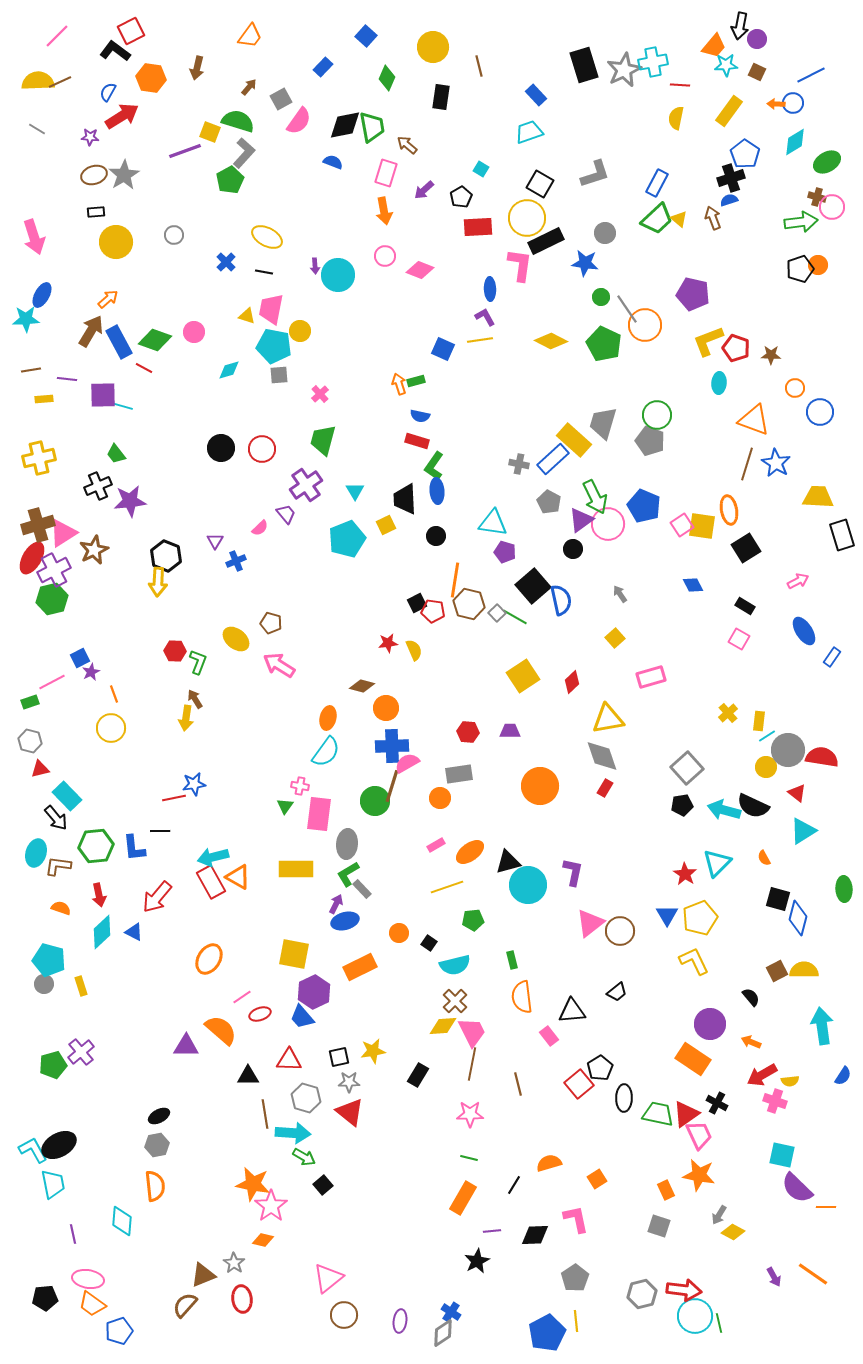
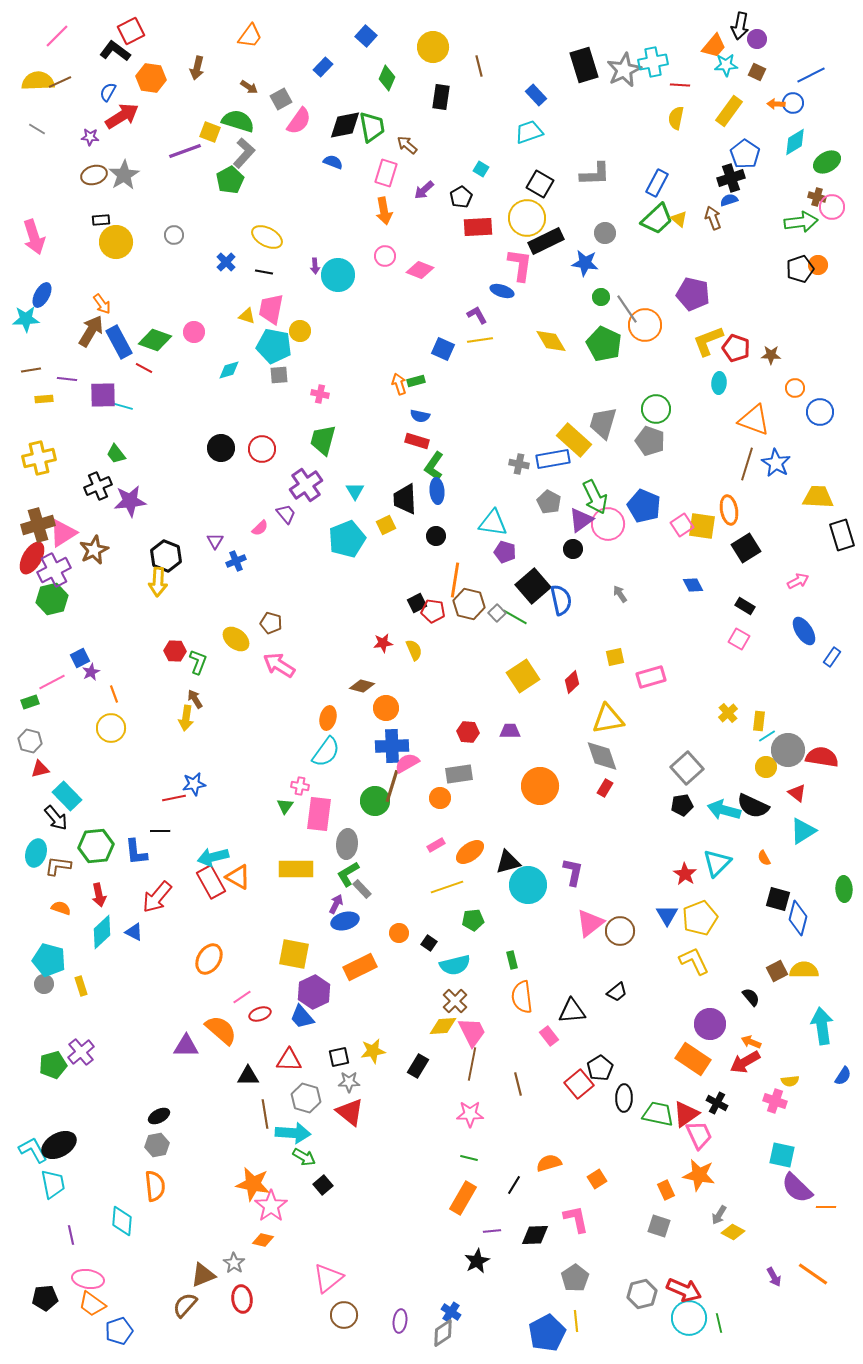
brown arrow at (249, 87): rotated 84 degrees clockwise
gray L-shape at (595, 174): rotated 16 degrees clockwise
black rectangle at (96, 212): moved 5 px right, 8 px down
blue ellipse at (490, 289): moved 12 px right, 2 px down; rotated 70 degrees counterclockwise
orange arrow at (108, 299): moved 6 px left, 5 px down; rotated 95 degrees clockwise
purple L-shape at (485, 317): moved 8 px left, 2 px up
yellow diamond at (551, 341): rotated 32 degrees clockwise
pink cross at (320, 394): rotated 36 degrees counterclockwise
green circle at (657, 415): moved 1 px left, 6 px up
blue rectangle at (553, 459): rotated 32 degrees clockwise
yellow square at (615, 638): moved 19 px down; rotated 30 degrees clockwise
red star at (388, 643): moved 5 px left
blue L-shape at (134, 848): moved 2 px right, 4 px down
black rectangle at (418, 1075): moved 9 px up
red arrow at (762, 1075): moved 17 px left, 13 px up
purple line at (73, 1234): moved 2 px left, 1 px down
red arrow at (684, 1290): rotated 16 degrees clockwise
cyan circle at (695, 1316): moved 6 px left, 2 px down
